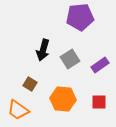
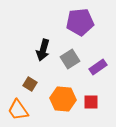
purple pentagon: moved 5 px down
purple rectangle: moved 2 px left, 2 px down
red square: moved 8 px left
orange trapezoid: rotated 20 degrees clockwise
